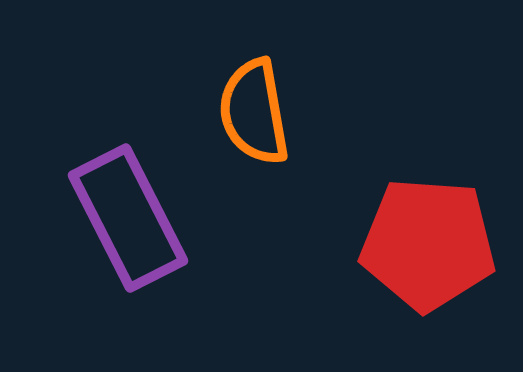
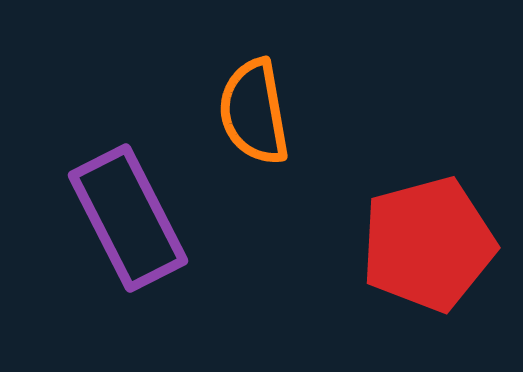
red pentagon: rotated 19 degrees counterclockwise
